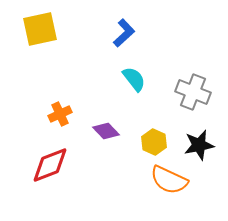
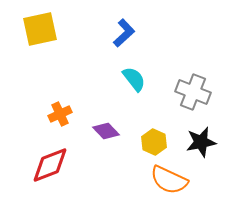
black star: moved 2 px right, 3 px up
